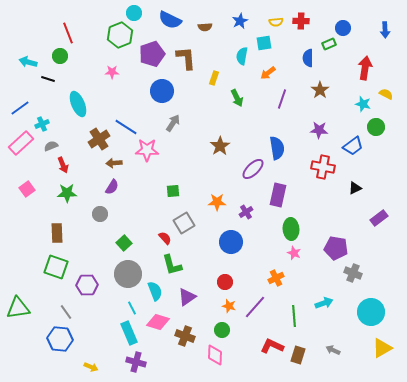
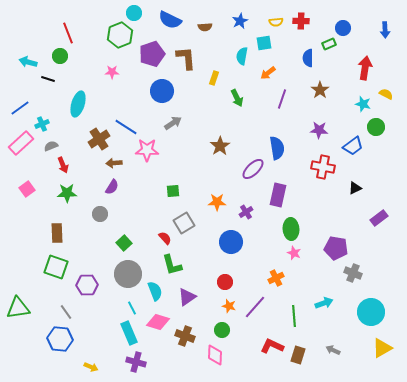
cyan ellipse at (78, 104): rotated 40 degrees clockwise
gray arrow at (173, 123): rotated 24 degrees clockwise
